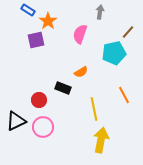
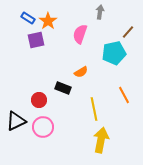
blue rectangle: moved 8 px down
